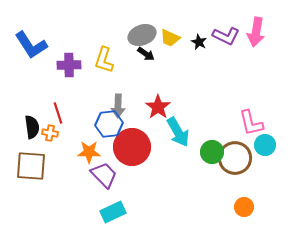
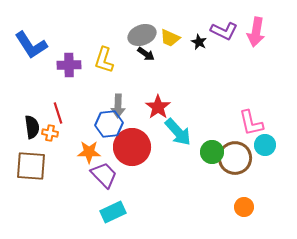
purple L-shape: moved 2 px left, 5 px up
cyan arrow: rotated 12 degrees counterclockwise
